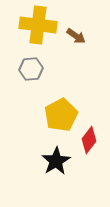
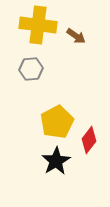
yellow pentagon: moved 4 px left, 7 px down
